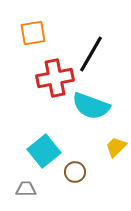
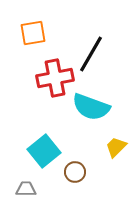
cyan semicircle: moved 1 px down
